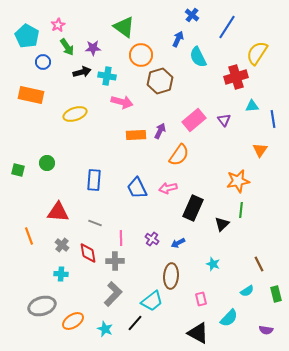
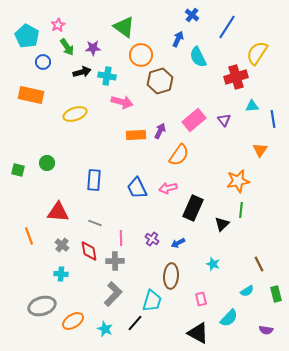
red diamond at (88, 253): moved 1 px right, 2 px up
cyan trapezoid at (152, 301): rotated 35 degrees counterclockwise
